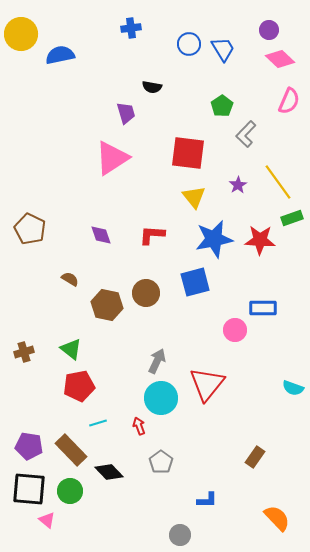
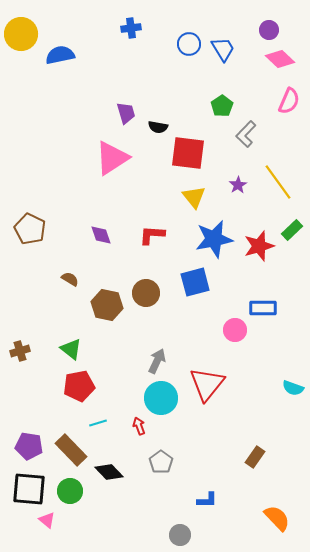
black semicircle at (152, 87): moved 6 px right, 40 px down
green rectangle at (292, 218): moved 12 px down; rotated 25 degrees counterclockwise
red star at (260, 240): moved 1 px left, 6 px down; rotated 20 degrees counterclockwise
brown cross at (24, 352): moved 4 px left, 1 px up
